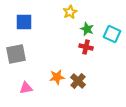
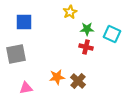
green star: rotated 24 degrees counterclockwise
